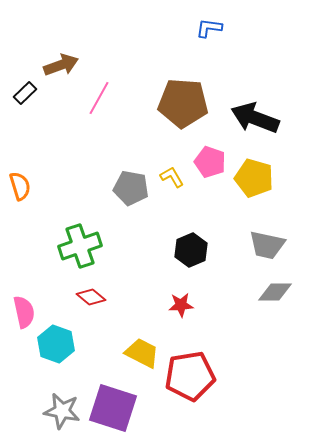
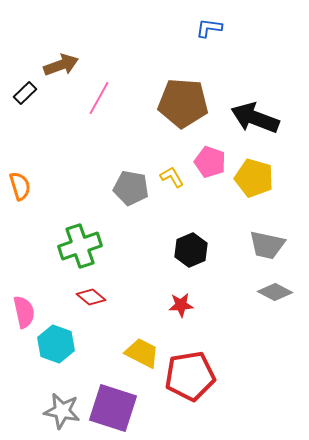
gray diamond: rotated 28 degrees clockwise
